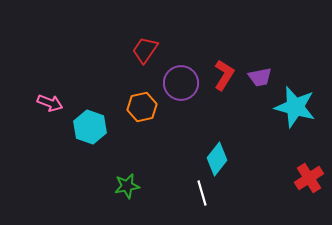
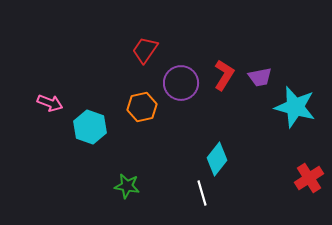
green star: rotated 20 degrees clockwise
